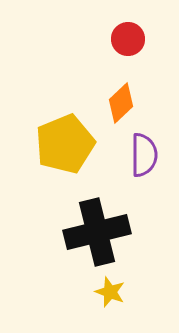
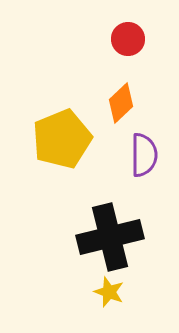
yellow pentagon: moved 3 px left, 5 px up
black cross: moved 13 px right, 5 px down
yellow star: moved 1 px left
